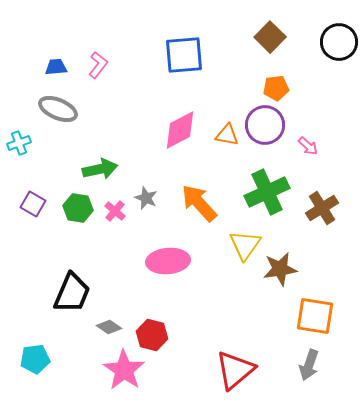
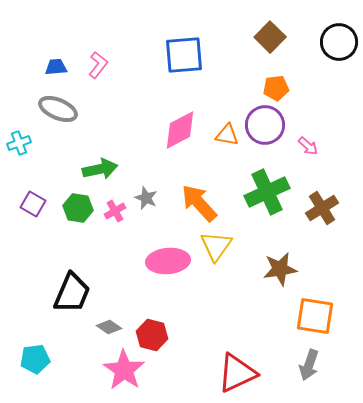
pink cross: rotated 20 degrees clockwise
yellow triangle: moved 29 px left, 1 px down
red triangle: moved 2 px right, 3 px down; rotated 15 degrees clockwise
